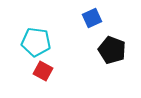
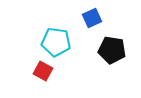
cyan pentagon: moved 20 px right
black pentagon: rotated 12 degrees counterclockwise
